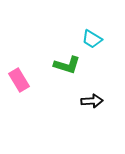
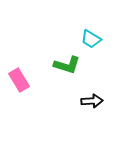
cyan trapezoid: moved 1 px left
